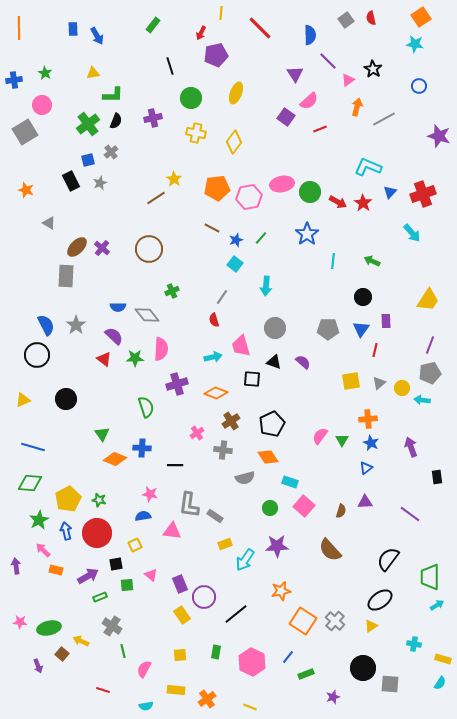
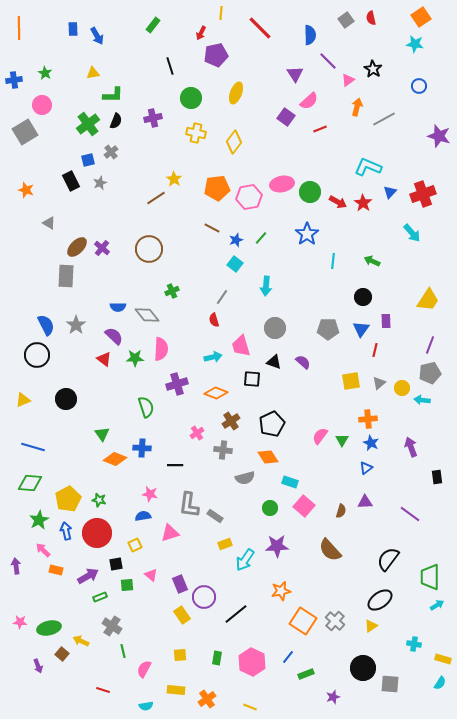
pink triangle at (172, 531): moved 2 px left, 2 px down; rotated 24 degrees counterclockwise
green rectangle at (216, 652): moved 1 px right, 6 px down
